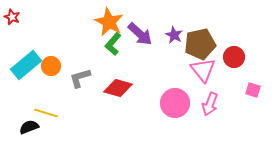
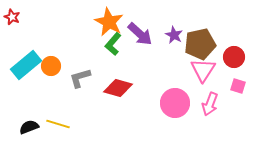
pink triangle: rotated 12 degrees clockwise
pink square: moved 15 px left, 4 px up
yellow line: moved 12 px right, 11 px down
